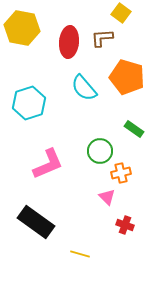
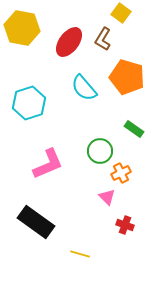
brown L-shape: moved 1 px right, 1 px down; rotated 55 degrees counterclockwise
red ellipse: rotated 32 degrees clockwise
orange cross: rotated 12 degrees counterclockwise
